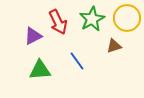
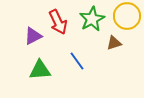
yellow circle: moved 2 px up
brown triangle: moved 3 px up
